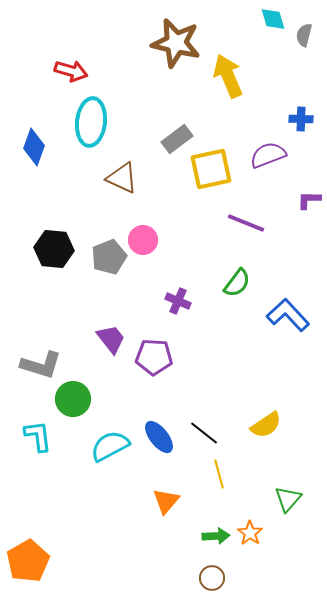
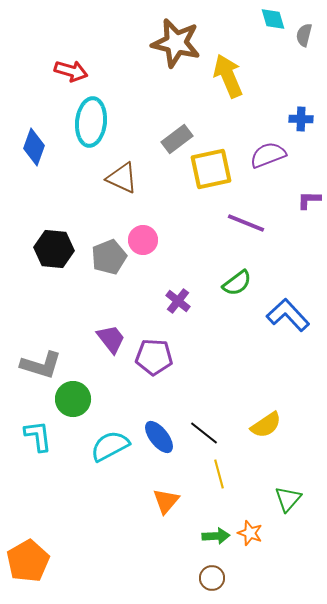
green semicircle: rotated 16 degrees clockwise
purple cross: rotated 15 degrees clockwise
orange star: rotated 15 degrees counterclockwise
